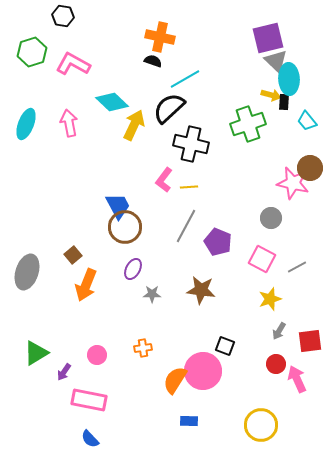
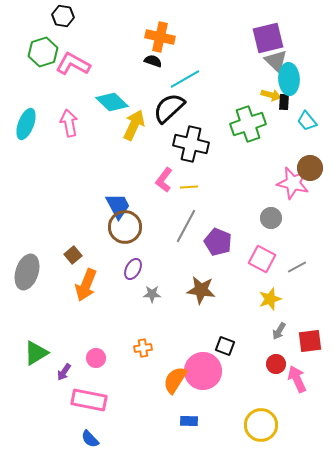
green hexagon at (32, 52): moved 11 px right
pink circle at (97, 355): moved 1 px left, 3 px down
